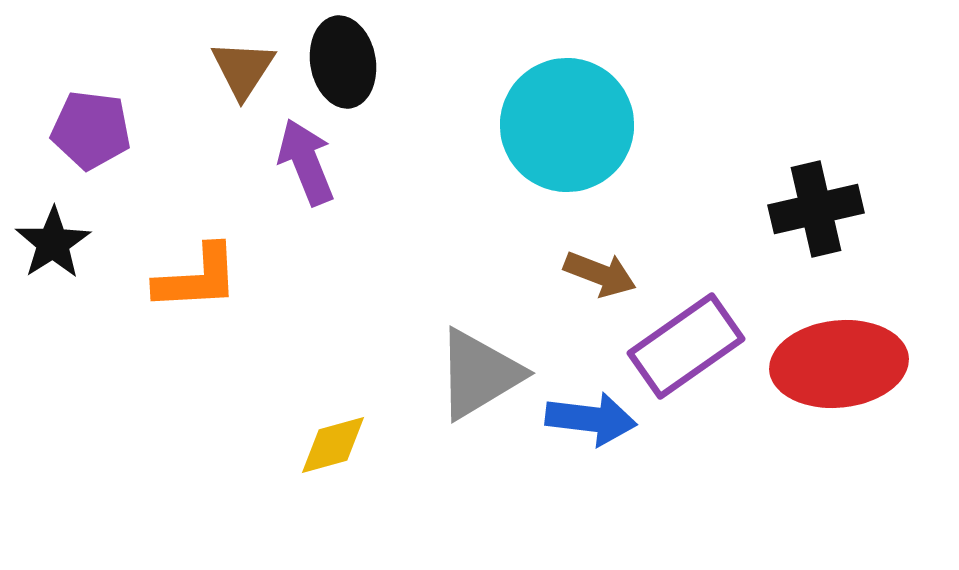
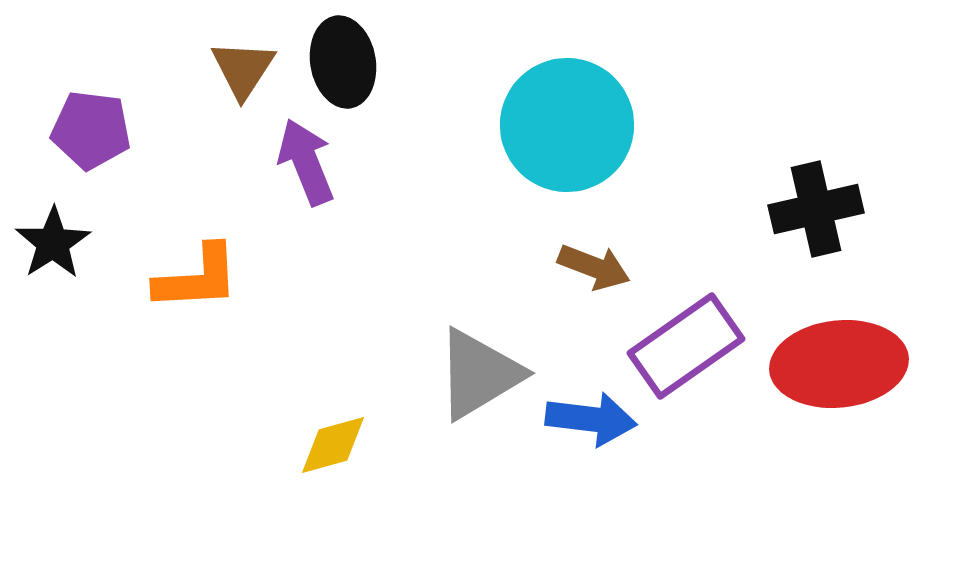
brown arrow: moved 6 px left, 7 px up
